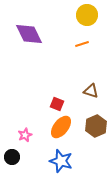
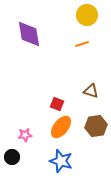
purple diamond: rotated 16 degrees clockwise
brown hexagon: rotated 15 degrees clockwise
pink star: rotated 16 degrees clockwise
